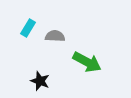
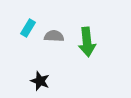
gray semicircle: moved 1 px left
green arrow: moved 20 px up; rotated 56 degrees clockwise
